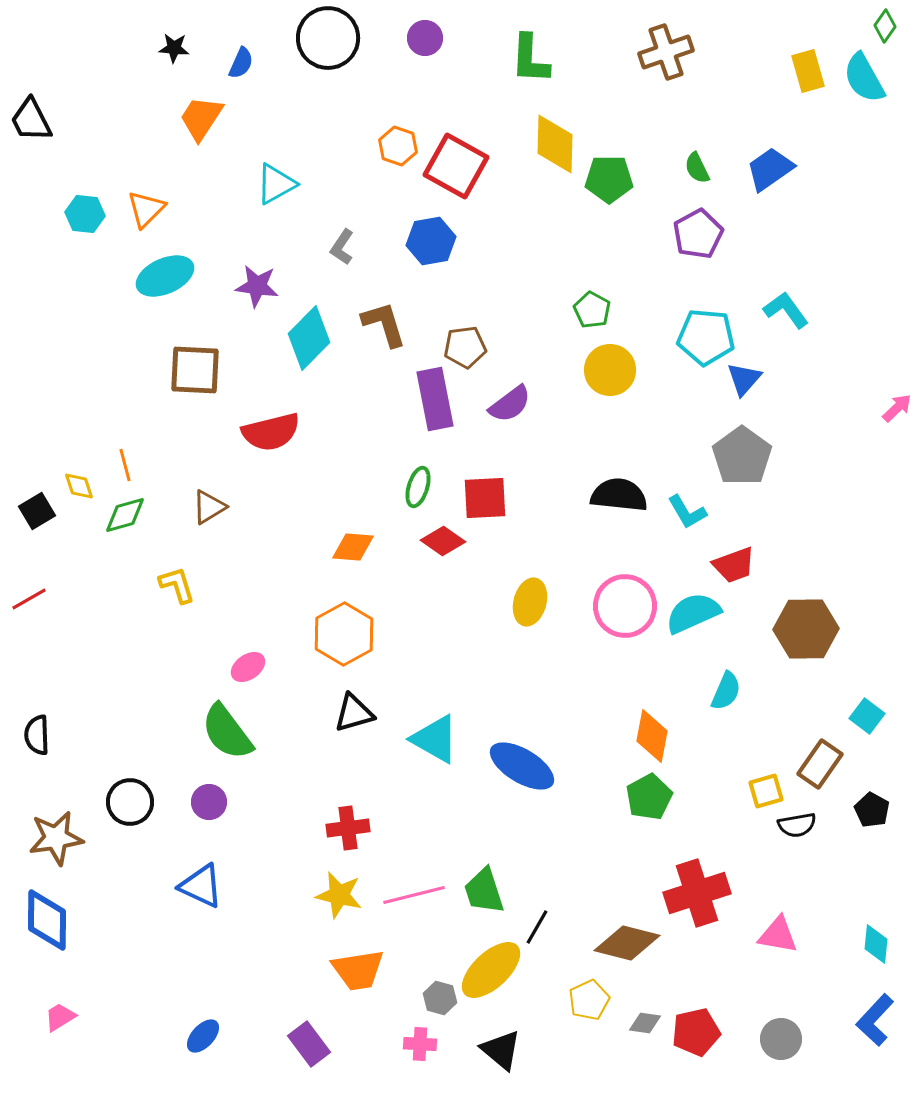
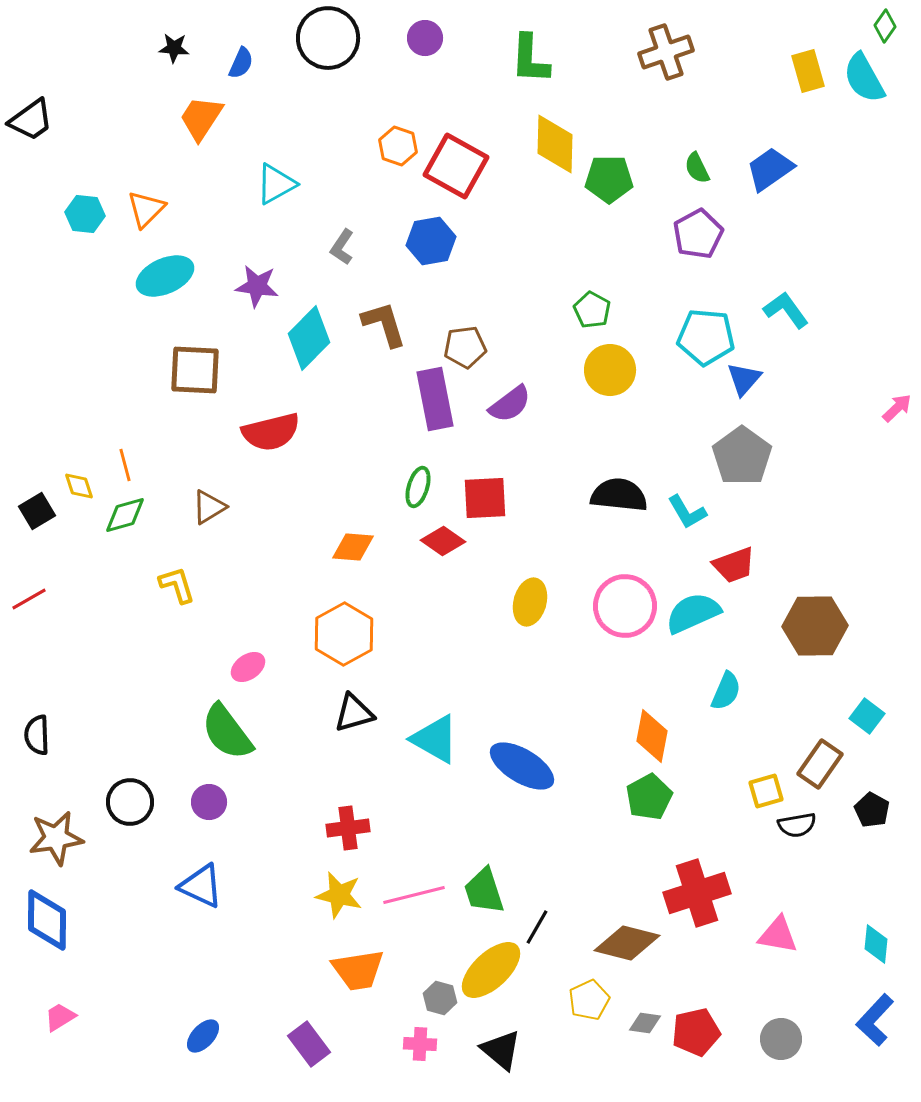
black trapezoid at (31, 120): rotated 99 degrees counterclockwise
brown hexagon at (806, 629): moved 9 px right, 3 px up
